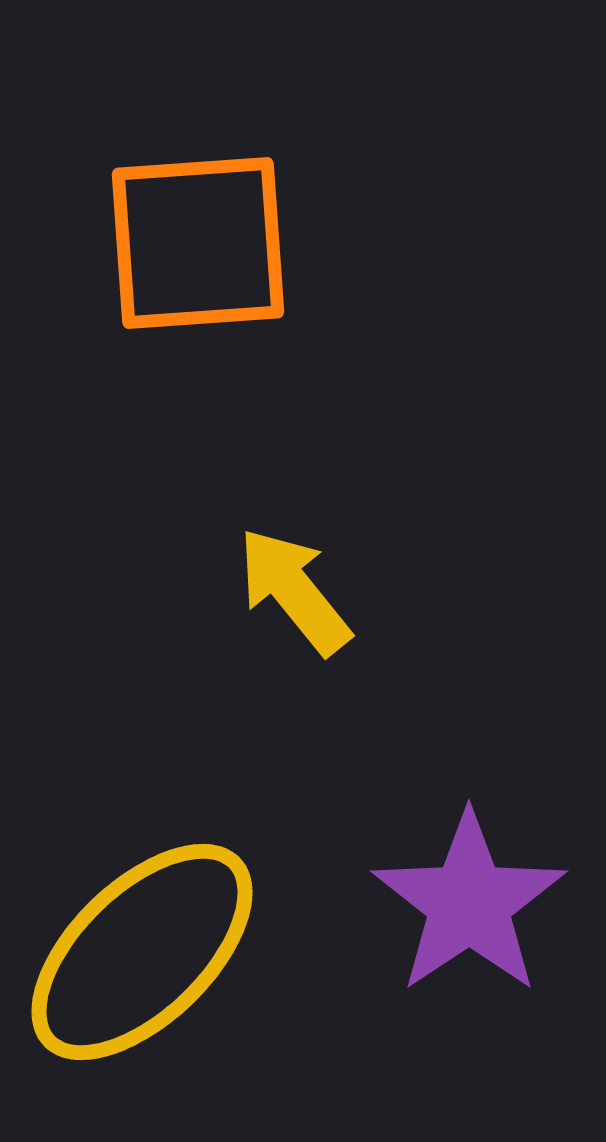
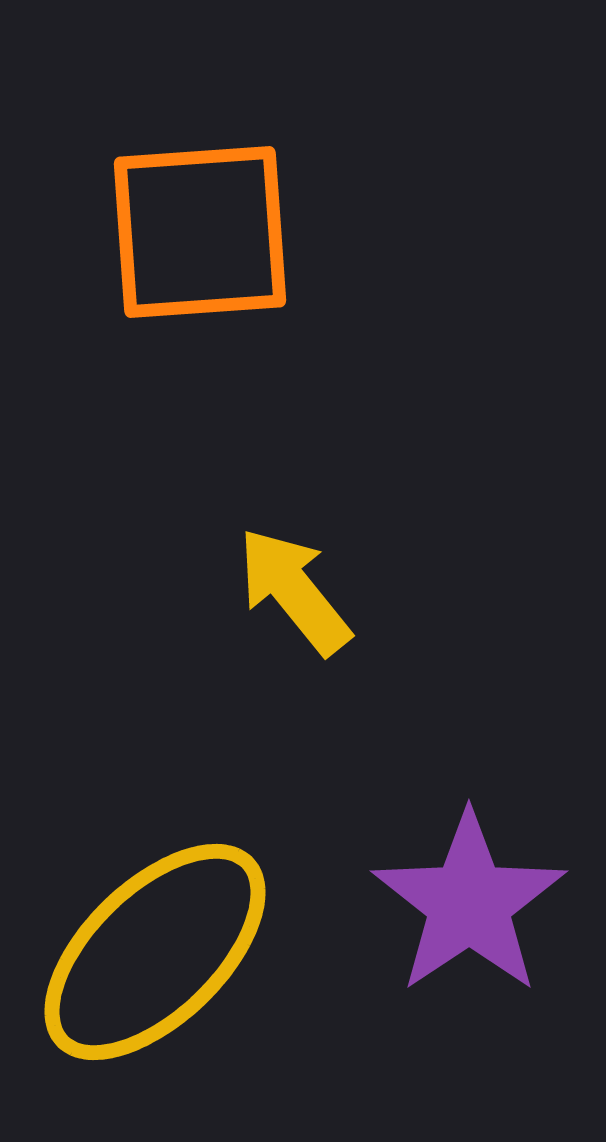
orange square: moved 2 px right, 11 px up
yellow ellipse: moved 13 px right
